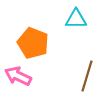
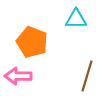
orange pentagon: moved 1 px left, 1 px up
pink arrow: rotated 24 degrees counterclockwise
